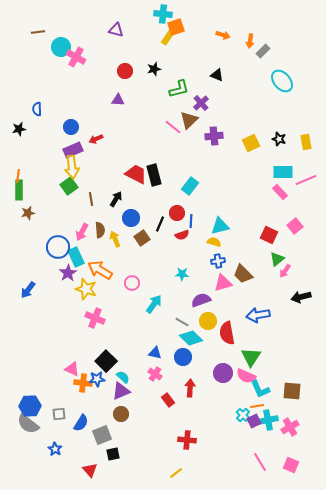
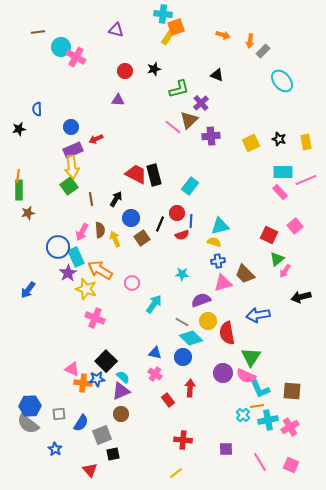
purple cross at (214, 136): moved 3 px left
brown trapezoid at (243, 274): moved 2 px right
purple square at (254, 421): moved 28 px left, 28 px down; rotated 24 degrees clockwise
red cross at (187, 440): moved 4 px left
